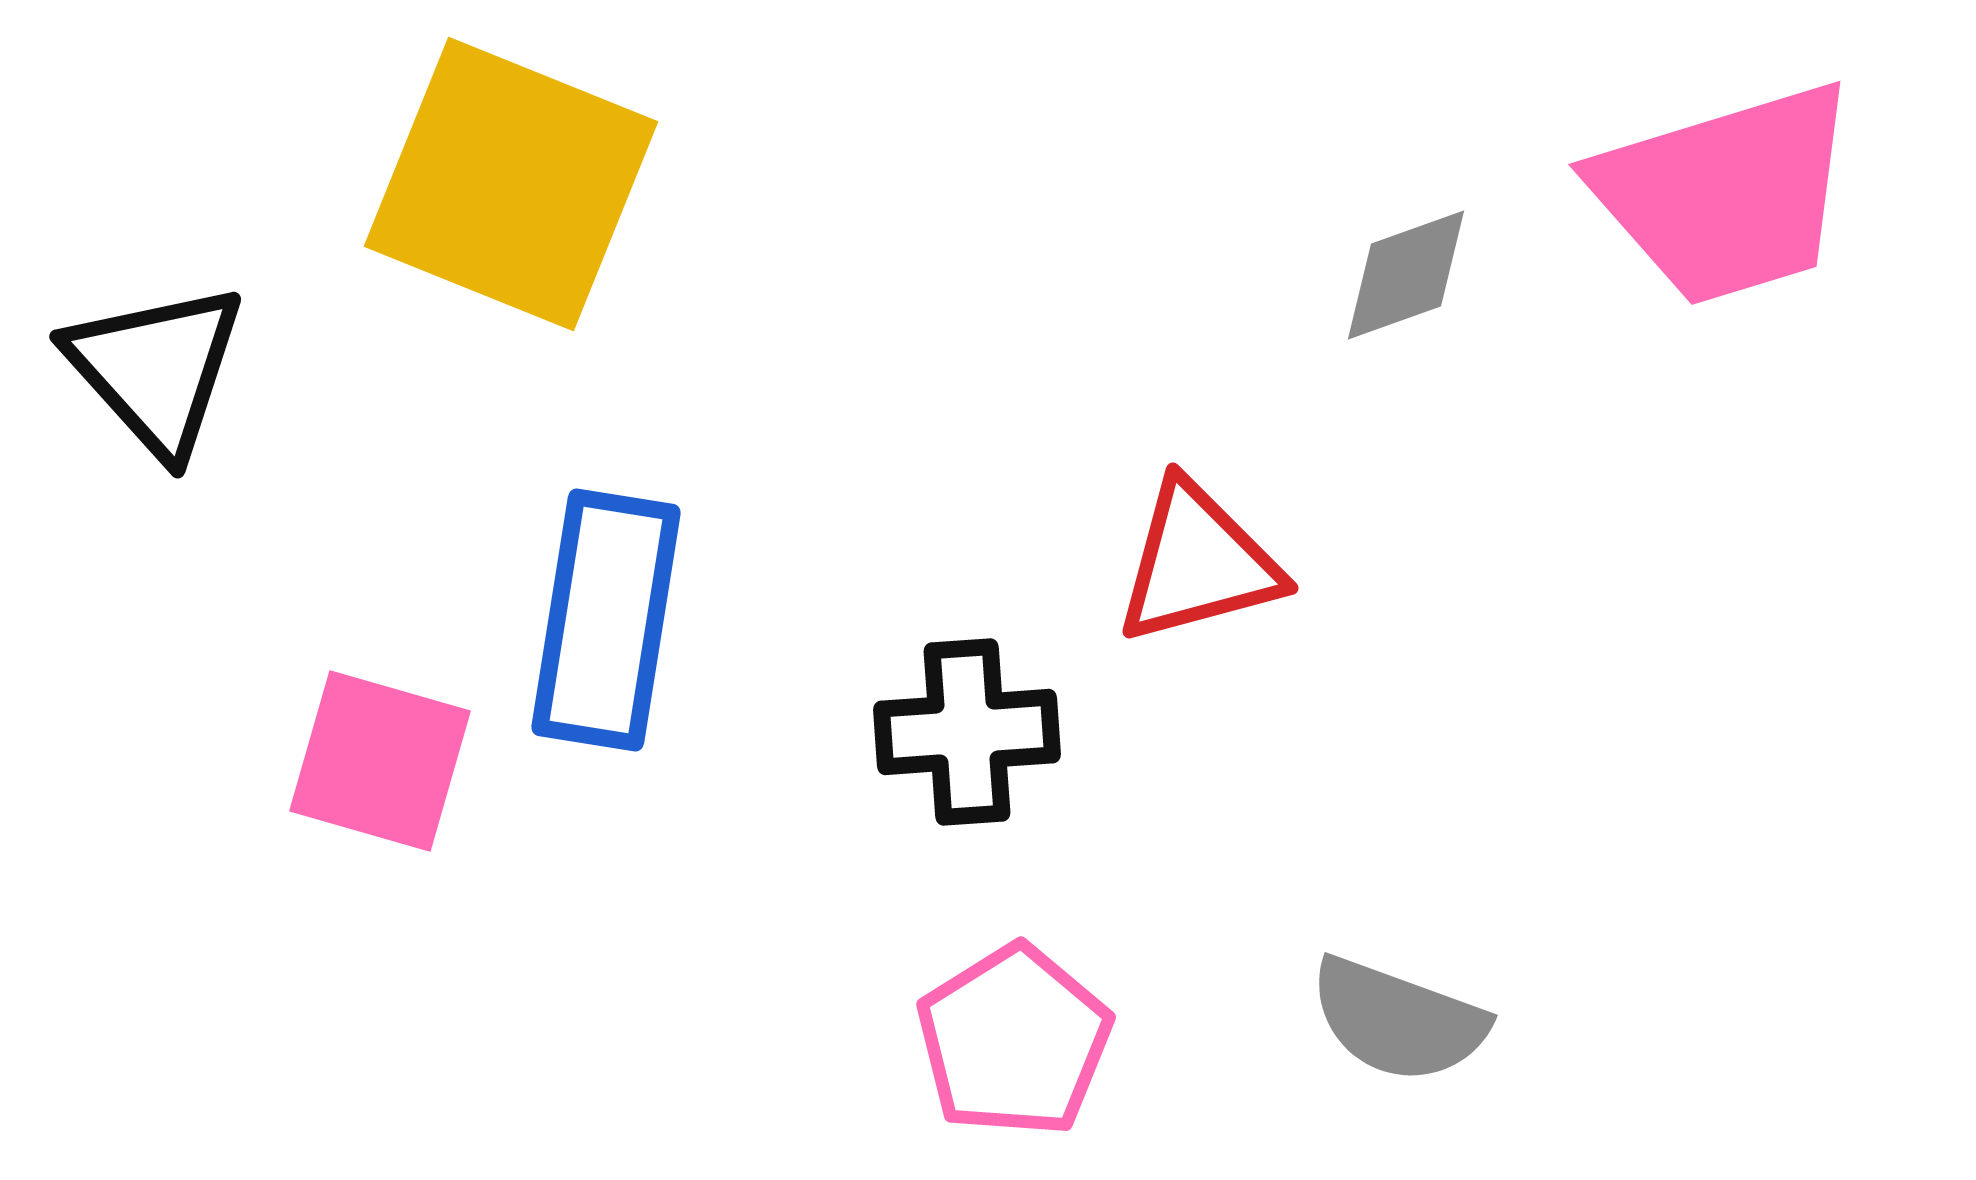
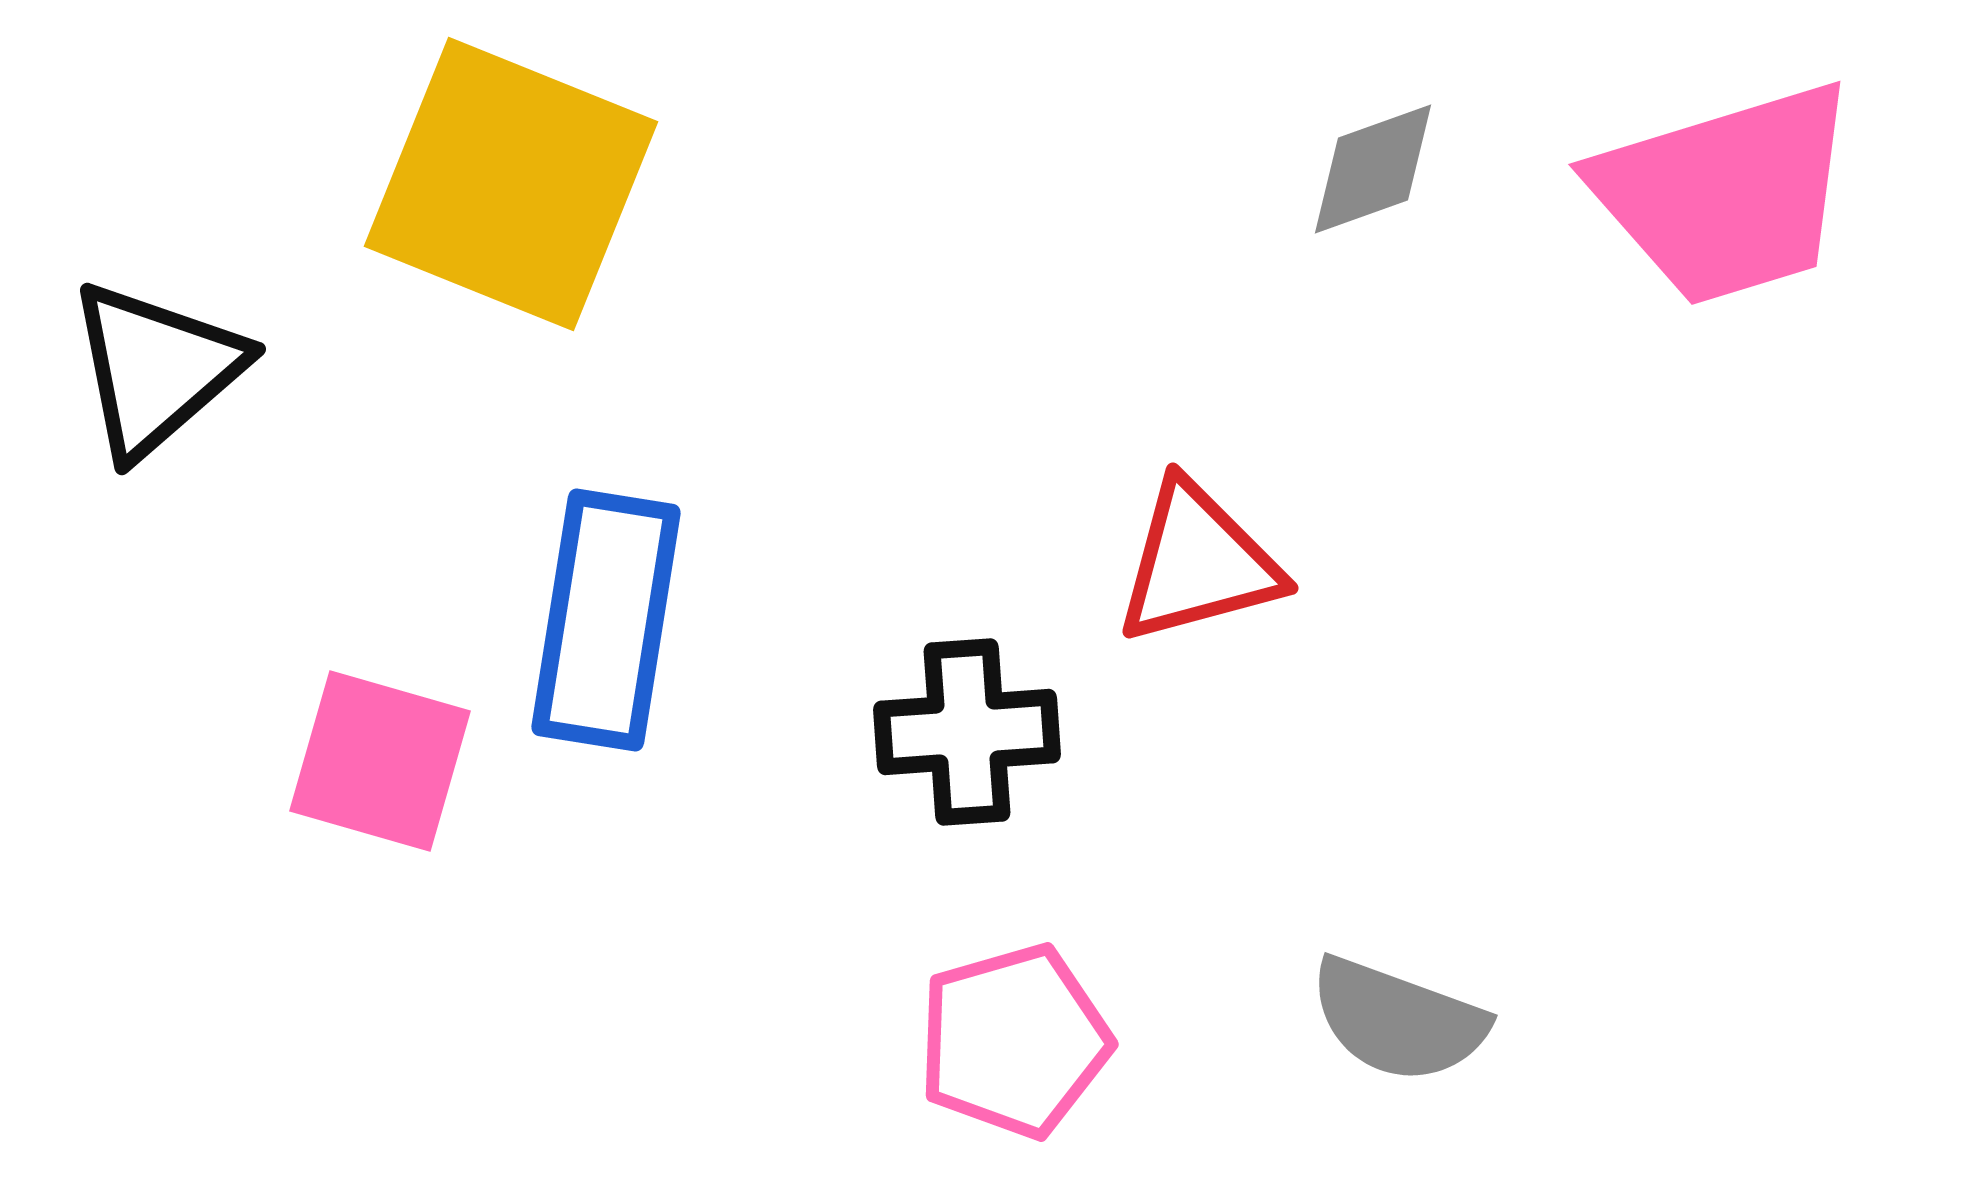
gray diamond: moved 33 px left, 106 px up
black triangle: rotated 31 degrees clockwise
pink pentagon: rotated 16 degrees clockwise
